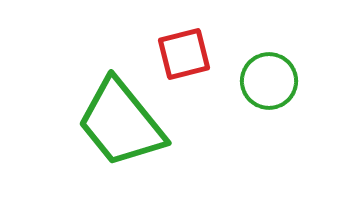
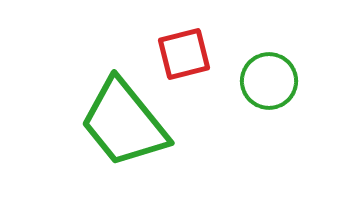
green trapezoid: moved 3 px right
